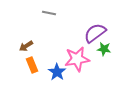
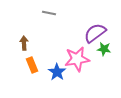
brown arrow: moved 2 px left, 3 px up; rotated 120 degrees clockwise
